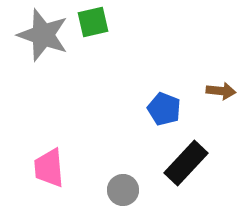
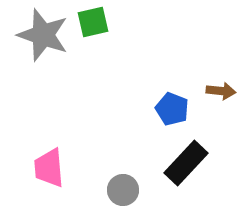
blue pentagon: moved 8 px right
